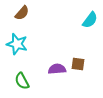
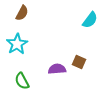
brown semicircle: rotated 14 degrees counterclockwise
cyan star: rotated 25 degrees clockwise
brown square: moved 1 px right, 2 px up; rotated 16 degrees clockwise
